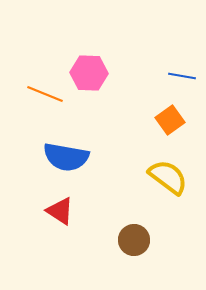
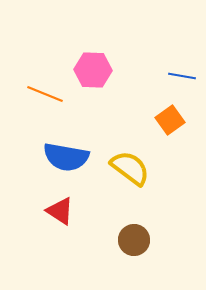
pink hexagon: moved 4 px right, 3 px up
yellow semicircle: moved 38 px left, 9 px up
